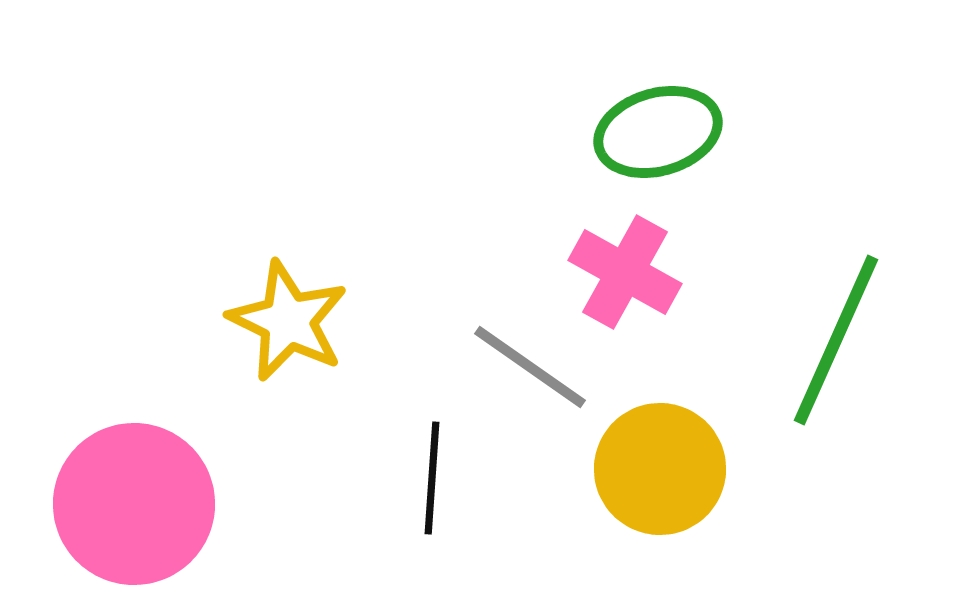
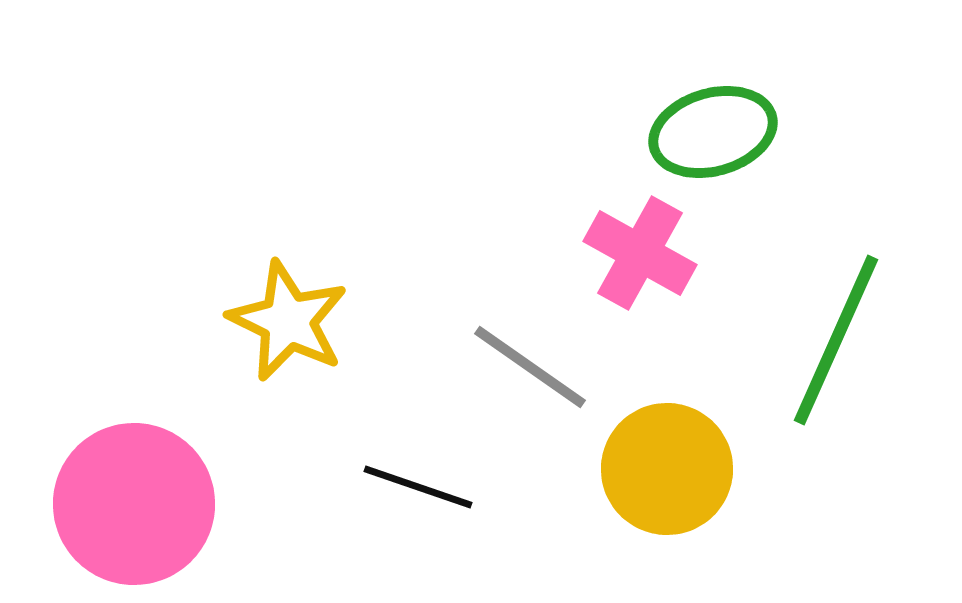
green ellipse: moved 55 px right
pink cross: moved 15 px right, 19 px up
yellow circle: moved 7 px right
black line: moved 14 px left, 9 px down; rotated 75 degrees counterclockwise
